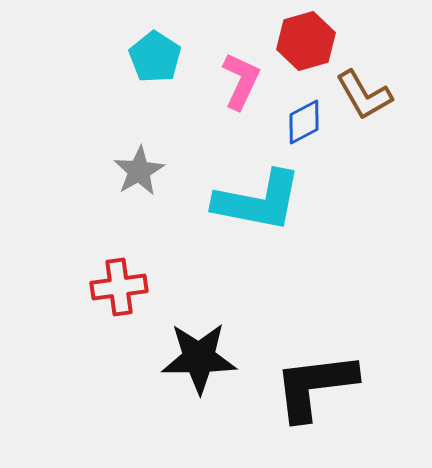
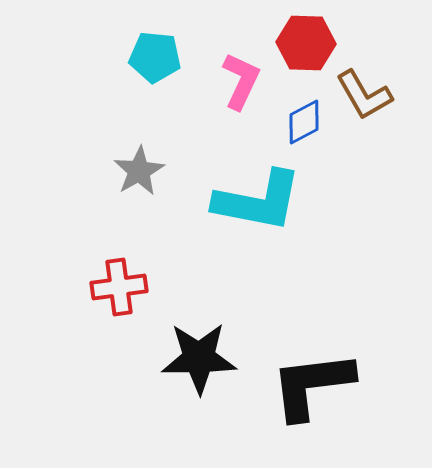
red hexagon: moved 2 px down; rotated 18 degrees clockwise
cyan pentagon: rotated 27 degrees counterclockwise
black L-shape: moved 3 px left, 1 px up
